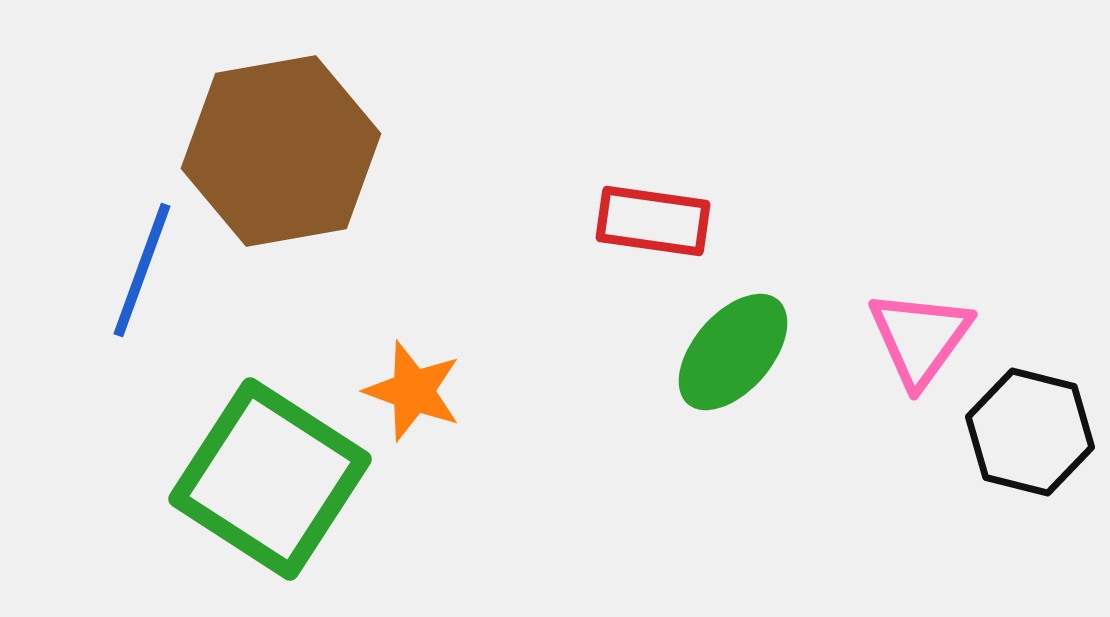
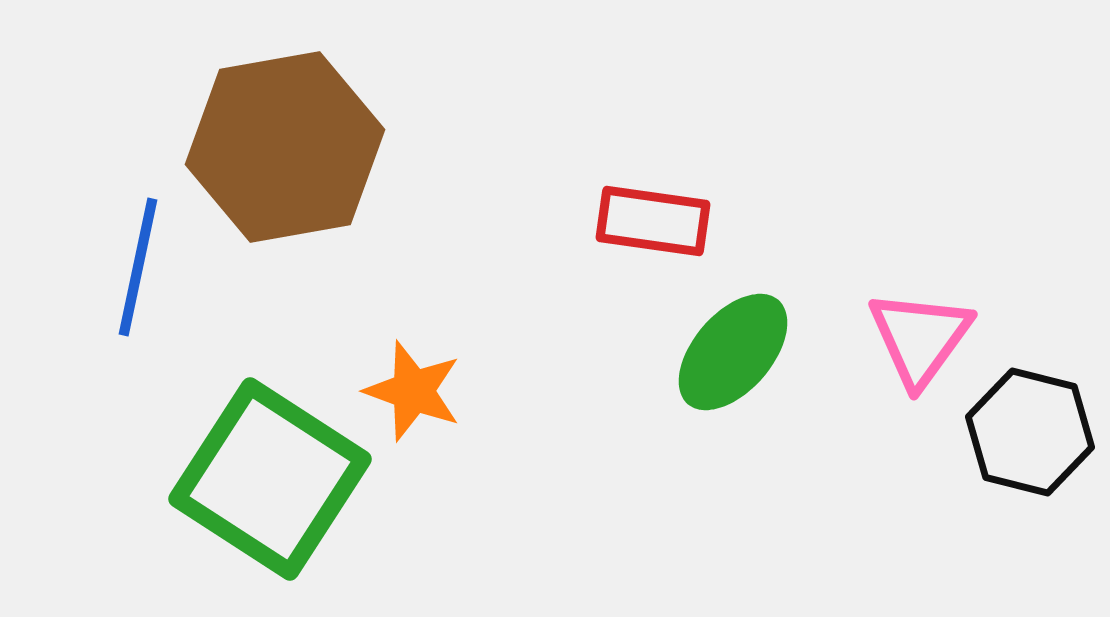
brown hexagon: moved 4 px right, 4 px up
blue line: moved 4 px left, 3 px up; rotated 8 degrees counterclockwise
